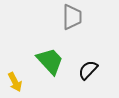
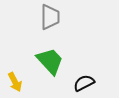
gray trapezoid: moved 22 px left
black semicircle: moved 4 px left, 13 px down; rotated 20 degrees clockwise
